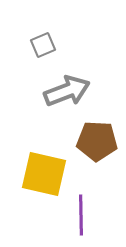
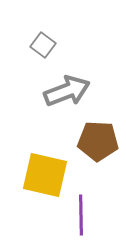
gray square: rotated 30 degrees counterclockwise
brown pentagon: moved 1 px right
yellow square: moved 1 px right, 1 px down
